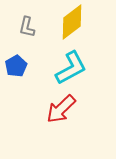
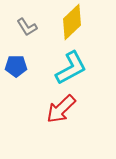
yellow diamond: rotated 6 degrees counterclockwise
gray L-shape: rotated 45 degrees counterclockwise
blue pentagon: rotated 30 degrees clockwise
